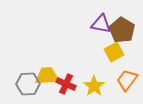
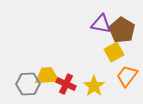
orange trapezoid: moved 4 px up
